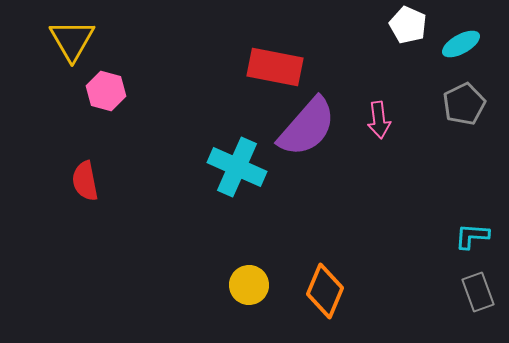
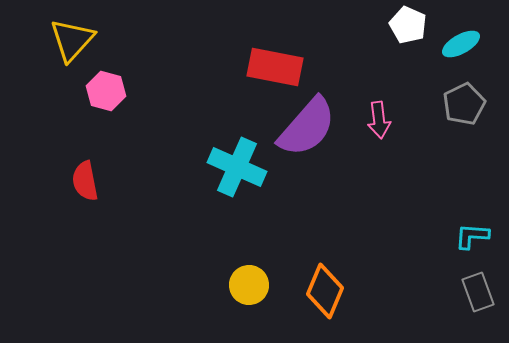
yellow triangle: rotated 12 degrees clockwise
